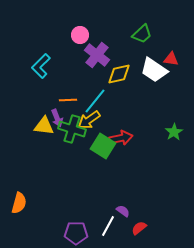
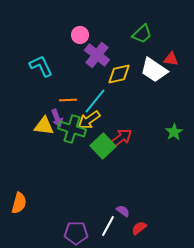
cyan L-shape: rotated 110 degrees clockwise
red arrow: rotated 25 degrees counterclockwise
green square: rotated 15 degrees clockwise
